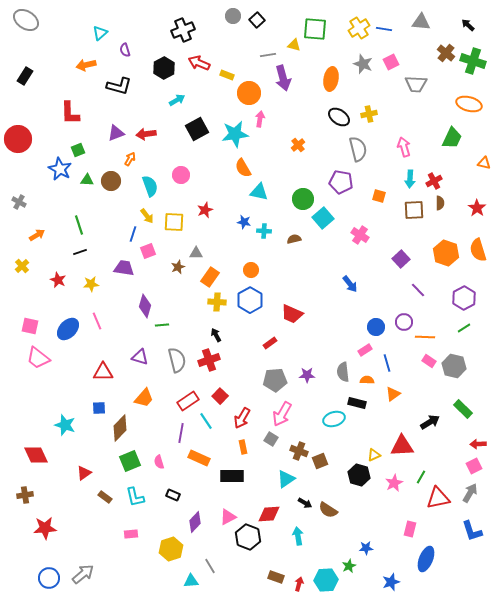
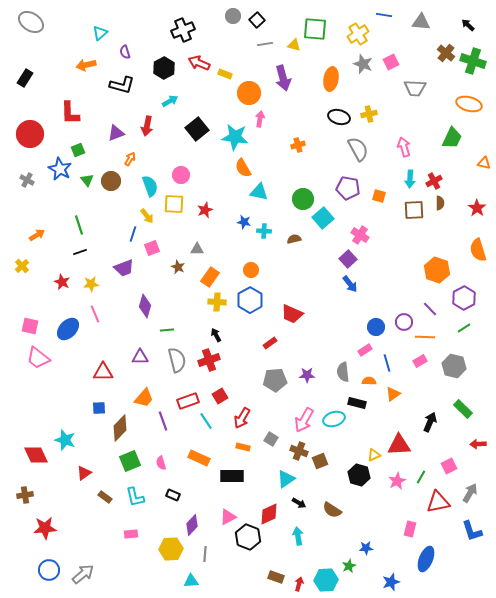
gray ellipse at (26, 20): moved 5 px right, 2 px down
yellow cross at (359, 28): moved 1 px left, 6 px down
blue line at (384, 29): moved 14 px up
purple semicircle at (125, 50): moved 2 px down
gray line at (268, 55): moved 3 px left, 11 px up
yellow rectangle at (227, 75): moved 2 px left, 1 px up
black rectangle at (25, 76): moved 2 px down
gray trapezoid at (416, 84): moved 1 px left, 4 px down
black L-shape at (119, 86): moved 3 px right, 1 px up
cyan arrow at (177, 100): moved 7 px left, 1 px down
black ellipse at (339, 117): rotated 20 degrees counterclockwise
black square at (197, 129): rotated 10 degrees counterclockwise
red arrow at (146, 134): moved 1 px right, 8 px up; rotated 72 degrees counterclockwise
cyan star at (235, 134): moved 3 px down; rotated 16 degrees clockwise
red circle at (18, 139): moved 12 px right, 5 px up
orange cross at (298, 145): rotated 24 degrees clockwise
gray semicircle at (358, 149): rotated 15 degrees counterclockwise
green triangle at (87, 180): rotated 48 degrees clockwise
purple pentagon at (341, 182): moved 7 px right, 6 px down
gray cross at (19, 202): moved 8 px right, 22 px up
yellow square at (174, 222): moved 18 px up
pink square at (148, 251): moved 4 px right, 3 px up
gray triangle at (196, 253): moved 1 px right, 4 px up
orange hexagon at (446, 253): moved 9 px left, 17 px down
purple square at (401, 259): moved 53 px left
brown star at (178, 267): rotated 24 degrees counterclockwise
purple trapezoid at (124, 268): rotated 150 degrees clockwise
red star at (58, 280): moved 4 px right, 2 px down
purple line at (418, 290): moved 12 px right, 19 px down
pink line at (97, 321): moved 2 px left, 7 px up
green line at (162, 325): moved 5 px right, 5 px down
purple triangle at (140, 357): rotated 18 degrees counterclockwise
pink rectangle at (429, 361): moved 9 px left; rotated 64 degrees counterclockwise
orange semicircle at (367, 380): moved 2 px right, 1 px down
red square at (220, 396): rotated 14 degrees clockwise
red rectangle at (188, 401): rotated 15 degrees clockwise
pink arrow at (282, 414): moved 22 px right, 6 px down
black arrow at (430, 422): rotated 36 degrees counterclockwise
cyan star at (65, 425): moved 15 px down
purple line at (181, 433): moved 18 px left, 12 px up; rotated 30 degrees counterclockwise
red triangle at (402, 446): moved 3 px left, 1 px up
orange rectangle at (243, 447): rotated 64 degrees counterclockwise
pink semicircle at (159, 462): moved 2 px right, 1 px down
pink square at (474, 466): moved 25 px left
pink star at (394, 483): moved 3 px right, 2 px up
red triangle at (438, 498): moved 4 px down
black arrow at (305, 503): moved 6 px left
brown semicircle at (328, 510): moved 4 px right
red diamond at (269, 514): rotated 20 degrees counterclockwise
purple diamond at (195, 522): moved 3 px left, 3 px down
yellow hexagon at (171, 549): rotated 15 degrees clockwise
gray line at (210, 566): moved 5 px left, 12 px up; rotated 35 degrees clockwise
blue circle at (49, 578): moved 8 px up
